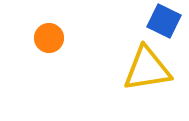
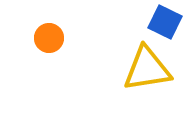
blue square: moved 1 px right, 1 px down
